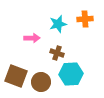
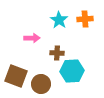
cyan star: moved 1 px right, 4 px up; rotated 24 degrees counterclockwise
brown cross: rotated 16 degrees counterclockwise
cyan hexagon: moved 1 px right, 3 px up
brown circle: moved 2 px down
